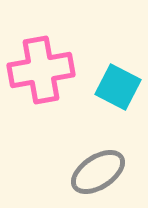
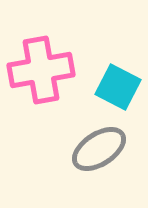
gray ellipse: moved 1 px right, 23 px up
